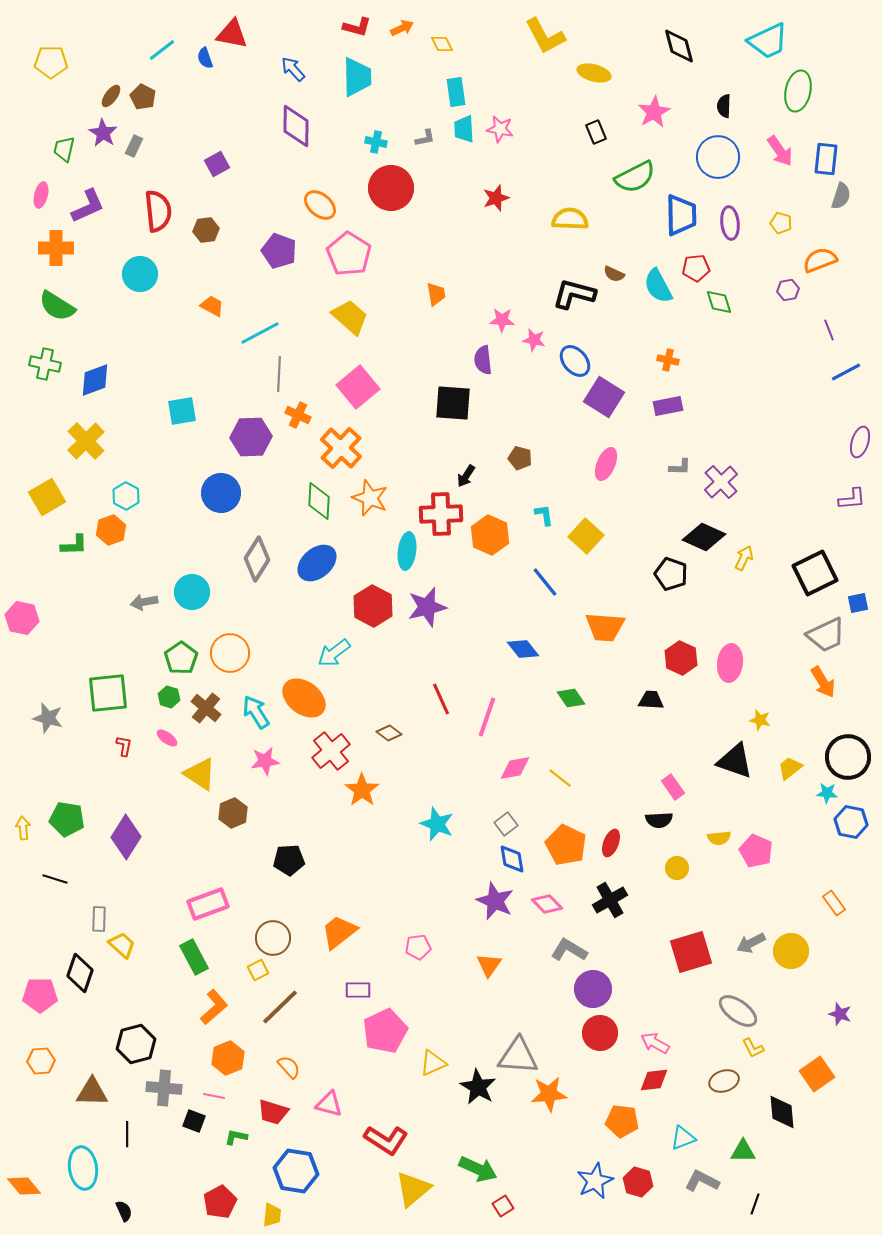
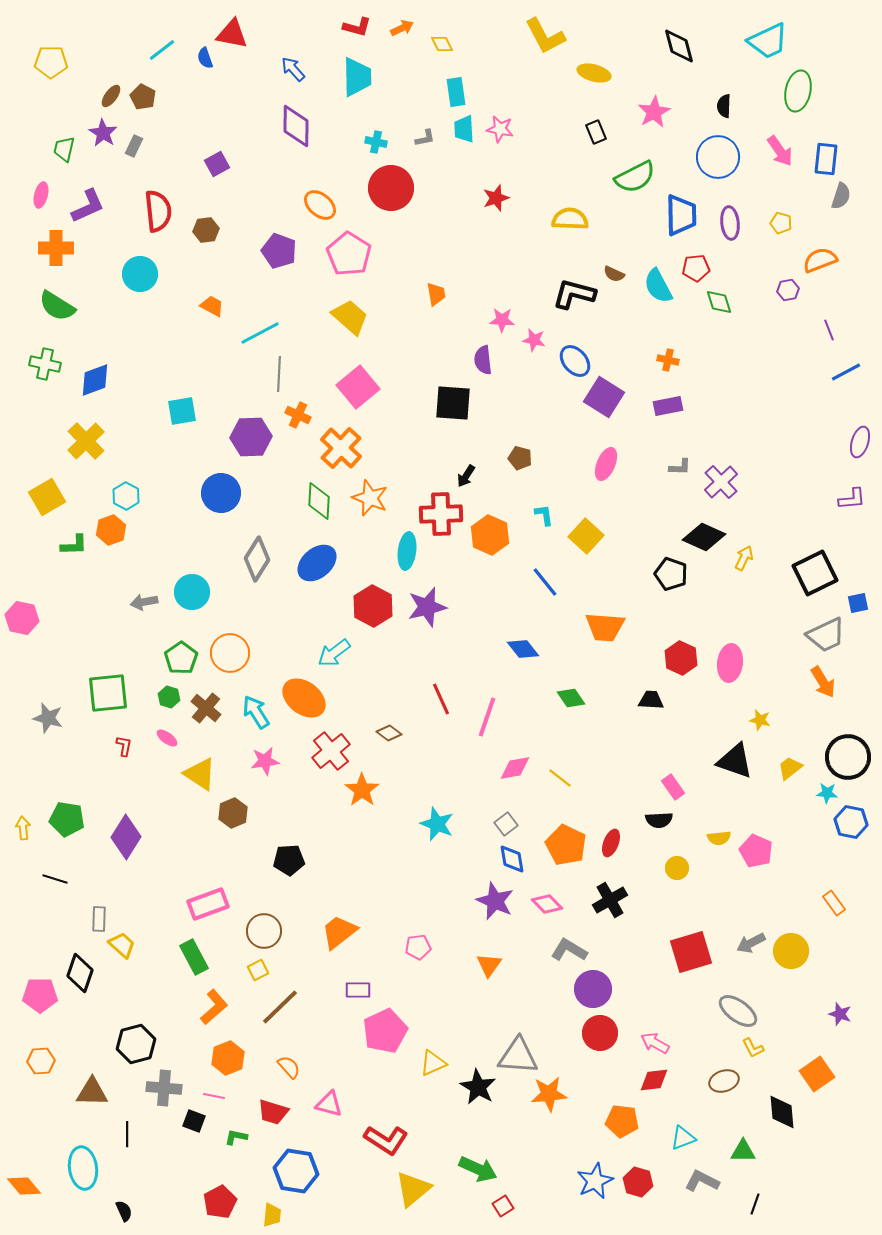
brown circle at (273, 938): moved 9 px left, 7 px up
